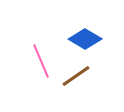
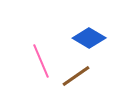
blue diamond: moved 4 px right, 1 px up
